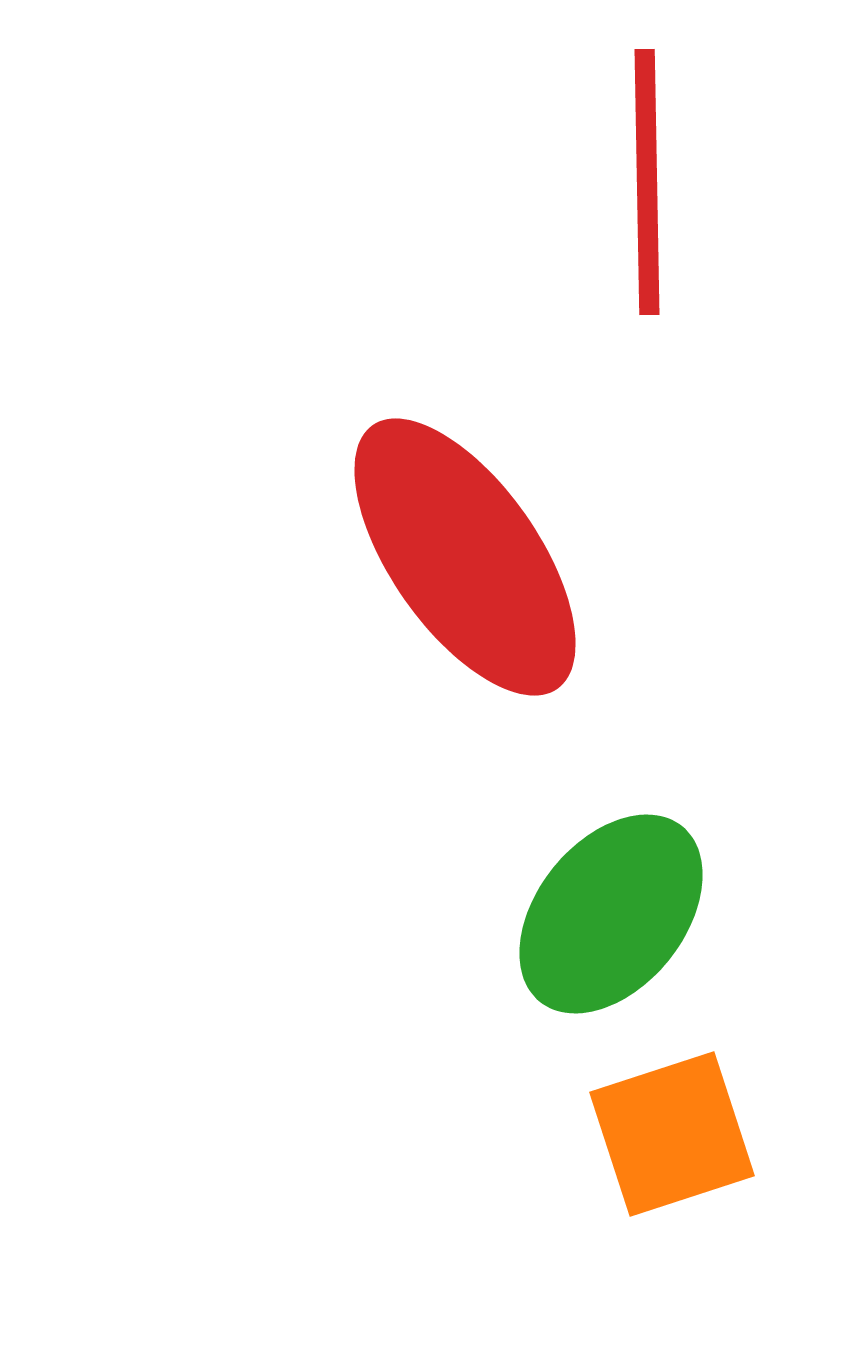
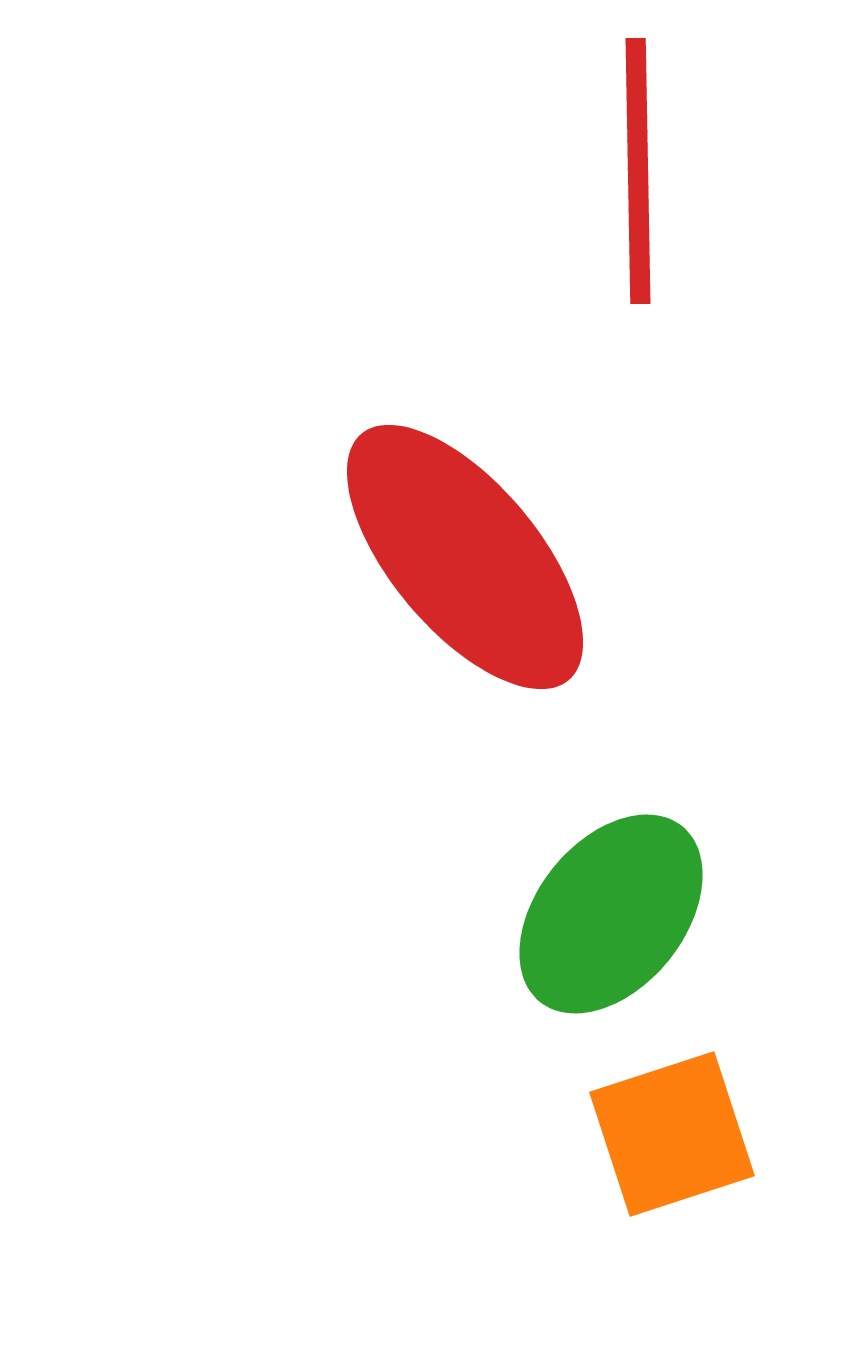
red line: moved 9 px left, 11 px up
red ellipse: rotated 5 degrees counterclockwise
